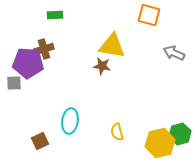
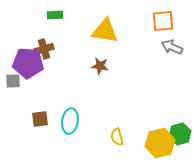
orange square: moved 14 px right, 6 px down; rotated 20 degrees counterclockwise
yellow triangle: moved 7 px left, 15 px up
gray arrow: moved 2 px left, 6 px up
brown star: moved 2 px left
gray square: moved 1 px left, 2 px up
yellow semicircle: moved 5 px down
brown square: moved 22 px up; rotated 18 degrees clockwise
